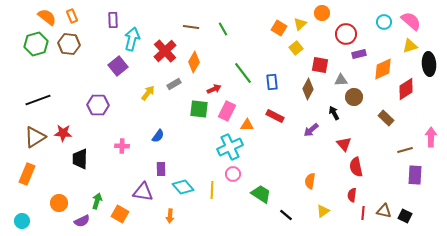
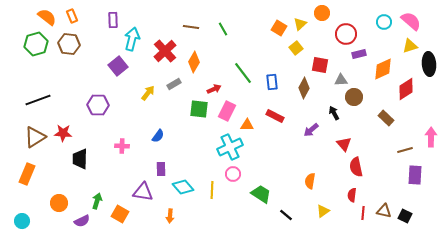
brown diamond at (308, 89): moved 4 px left, 1 px up
